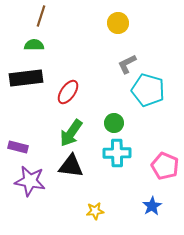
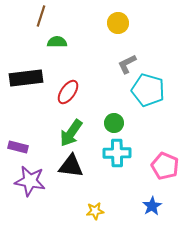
green semicircle: moved 23 px right, 3 px up
